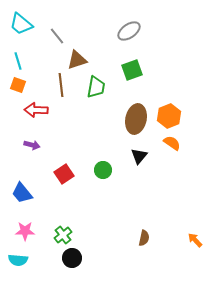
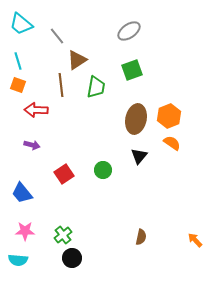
brown triangle: rotated 15 degrees counterclockwise
brown semicircle: moved 3 px left, 1 px up
